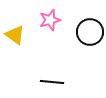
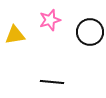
yellow triangle: rotated 45 degrees counterclockwise
